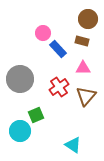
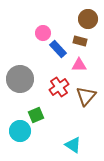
brown rectangle: moved 2 px left
pink triangle: moved 4 px left, 3 px up
